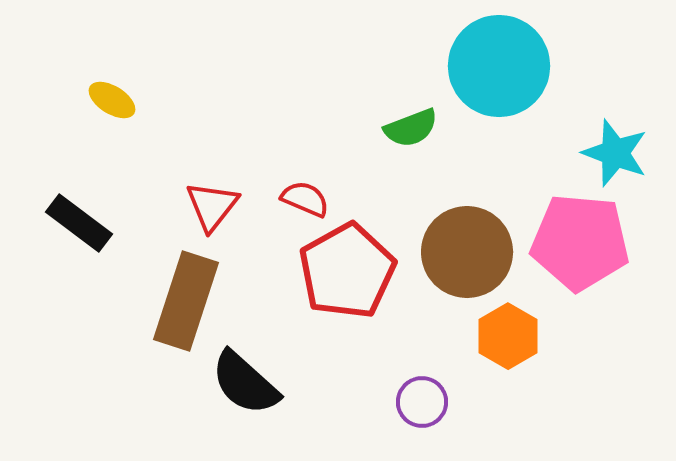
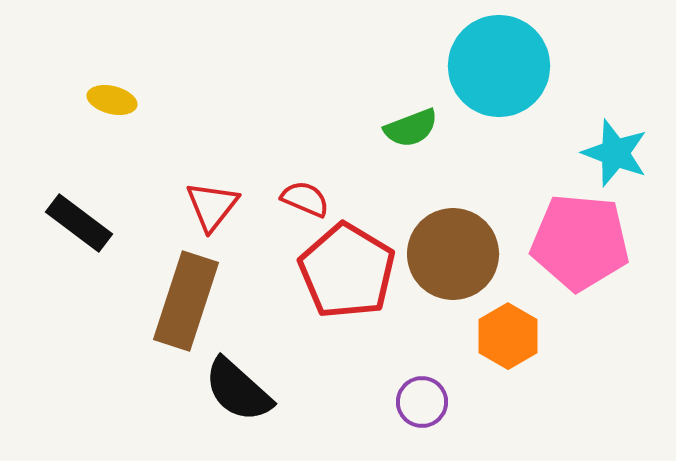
yellow ellipse: rotated 18 degrees counterclockwise
brown circle: moved 14 px left, 2 px down
red pentagon: rotated 12 degrees counterclockwise
black semicircle: moved 7 px left, 7 px down
